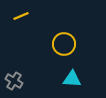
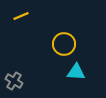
cyan triangle: moved 4 px right, 7 px up
